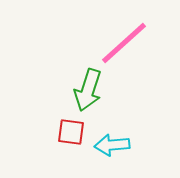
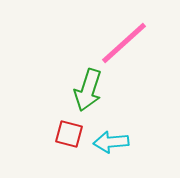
red square: moved 2 px left, 2 px down; rotated 8 degrees clockwise
cyan arrow: moved 1 px left, 3 px up
